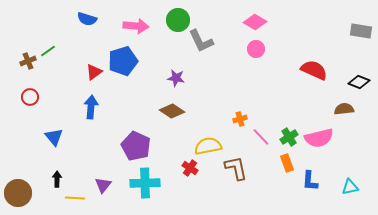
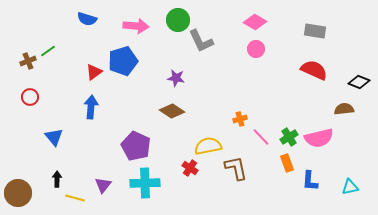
gray rectangle: moved 46 px left
yellow line: rotated 12 degrees clockwise
